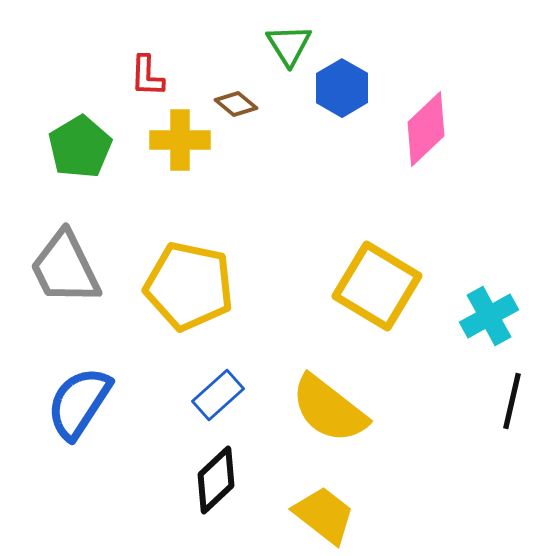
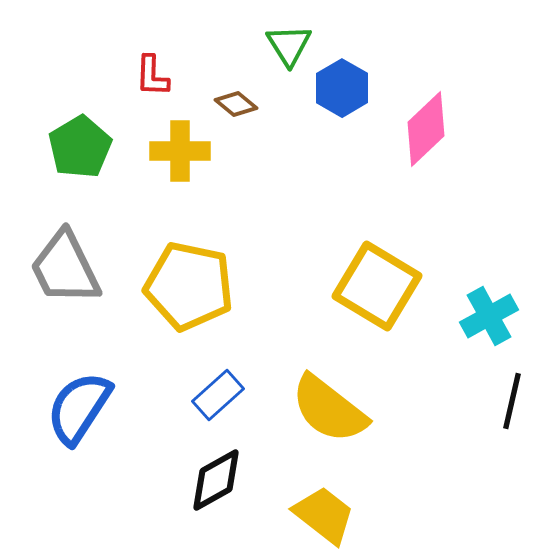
red L-shape: moved 5 px right
yellow cross: moved 11 px down
blue semicircle: moved 5 px down
black diamond: rotated 14 degrees clockwise
